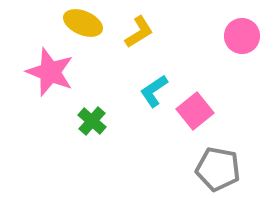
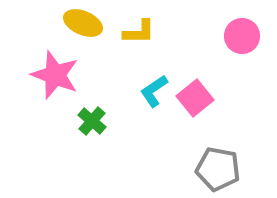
yellow L-shape: rotated 32 degrees clockwise
pink star: moved 5 px right, 3 px down
pink square: moved 13 px up
